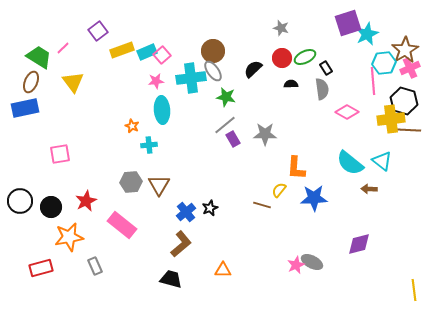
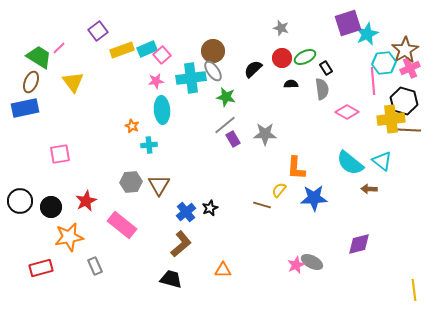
pink line at (63, 48): moved 4 px left
cyan rectangle at (147, 52): moved 3 px up
